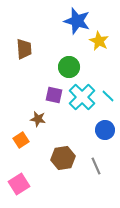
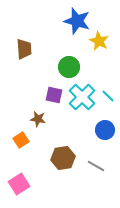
gray line: rotated 36 degrees counterclockwise
